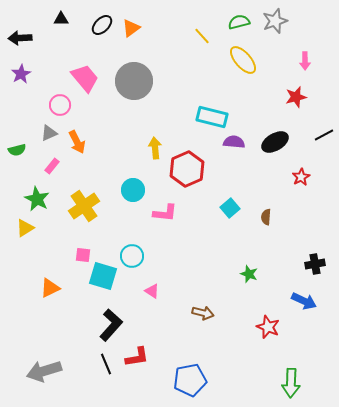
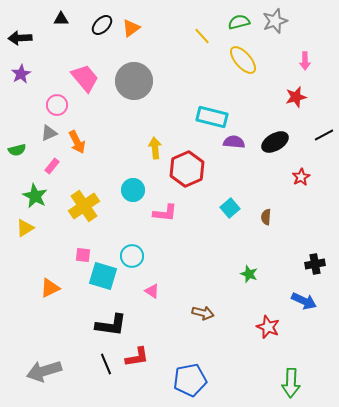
pink circle at (60, 105): moved 3 px left
green star at (37, 199): moved 2 px left, 3 px up
black L-shape at (111, 325): rotated 56 degrees clockwise
